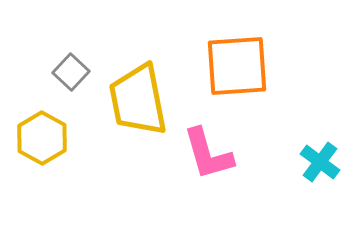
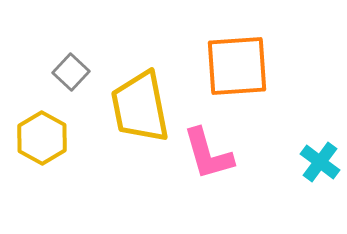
yellow trapezoid: moved 2 px right, 7 px down
